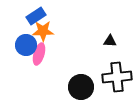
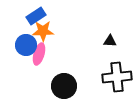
black circle: moved 17 px left, 1 px up
